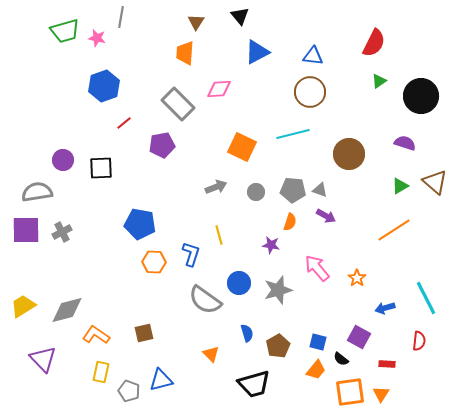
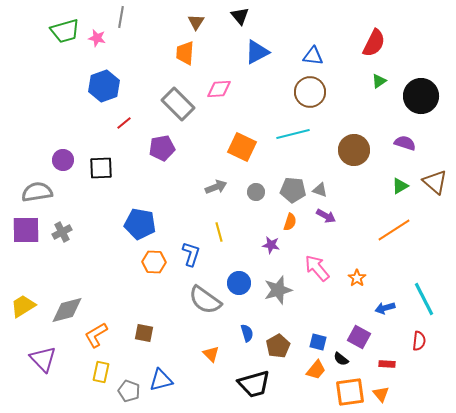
purple pentagon at (162, 145): moved 3 px down
brown circle at (349, 154): moved 5 px right, 4 px up
yellow line at (219, 235): moved 3 px up
cyan line at (426, 298): moved 2 px left, 1 px down
brown square at (144, 333): rotated 24 degrees clockwise
orange L-shape at (96, 335): rotated 64 degrees counterclockwise
orange triangle at (381, 394): rotated 12 degrees counterclockwise
